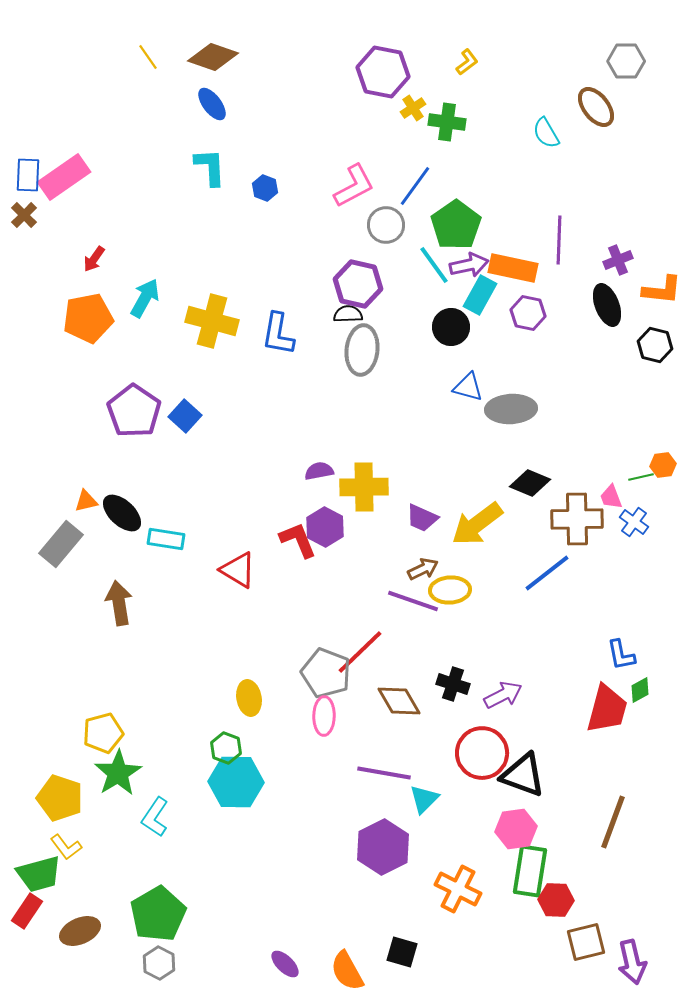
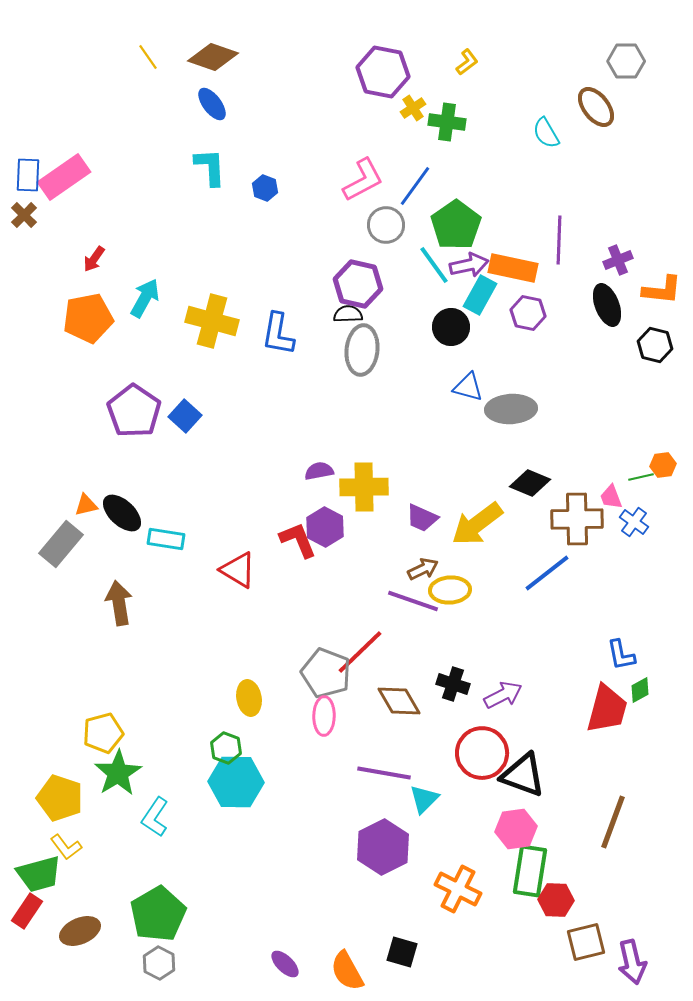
pink L-shape at (354, 186): moved 9 px right, 6 px up
orange triangle at (86, 501): moved 4 px down
